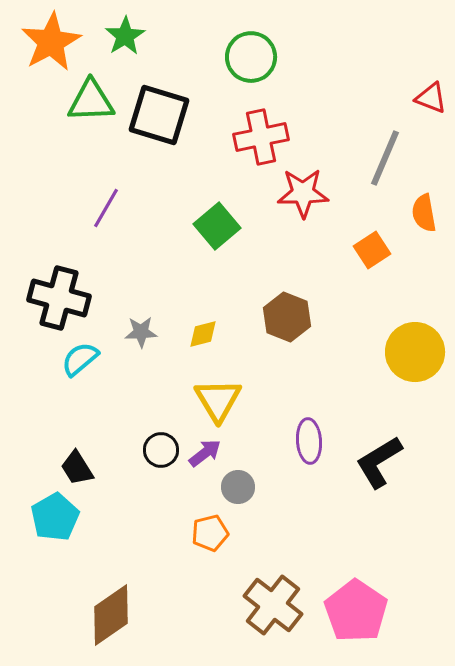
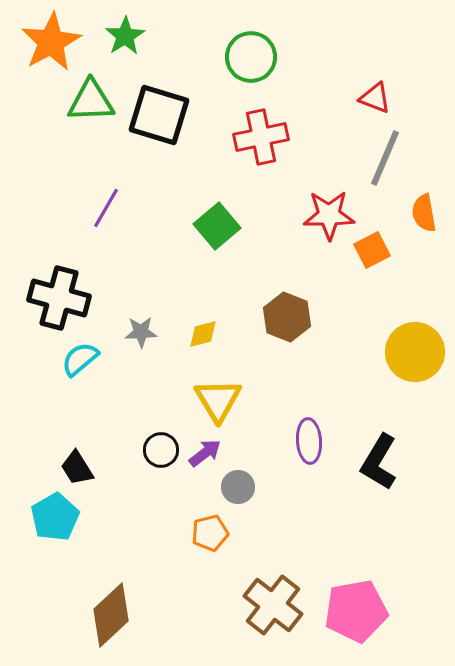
red triangle: moved 56 px left
red star: moved 26 px right, 22 px down
orange square: rotated 6 degrees clockwise
black L-shape: rotated 28 degrees counterclockwise
pink pentagon: rotated 28 degrees clockwise
brown diamond: rotated 8 degrees counterclockwise
